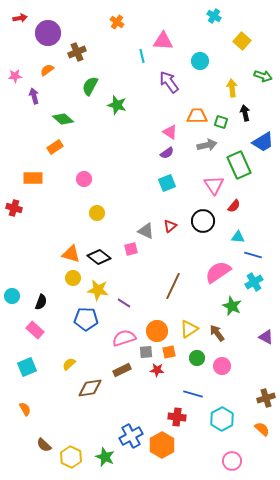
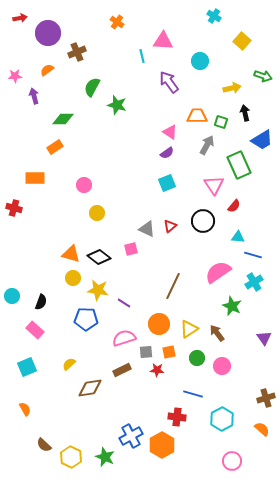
green semicircle at (90, 86): moved 2 px right, 1 px down
yellow arrow at (232, 88): rotated 84 degrees clockwise
green diamond at (63, 119): rotated 40 degrees counterclockwise
blue trapezoid at (263, 142): moved 1 px left, 2 px up
gray arrow at (207, 145): rotated 48 degrees counterclockwise
orange rectangle at (33, 178): moved 2 px right
pink circle at (84, 179): moved 6 px down
gray triangle at (146, 231): moved 1 px right, 2 px up
orange circle at (157, 331): moved 2 px right, 7 px up
purple triangle at (266, 337): moved 2 px left, 1 px down; rotated 28 degrees clockwise
